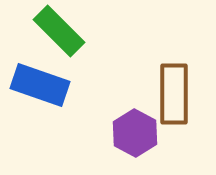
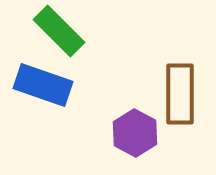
blue rectangle: moved 3 px right
brown rectangle: moved 6 px right
